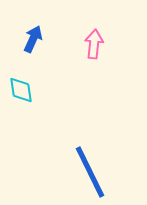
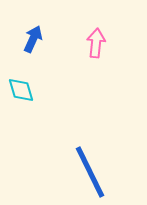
pink arrow: moved 2 px right, 1 px up
cyan diamond: rotated 8 degrees counterclockwise
